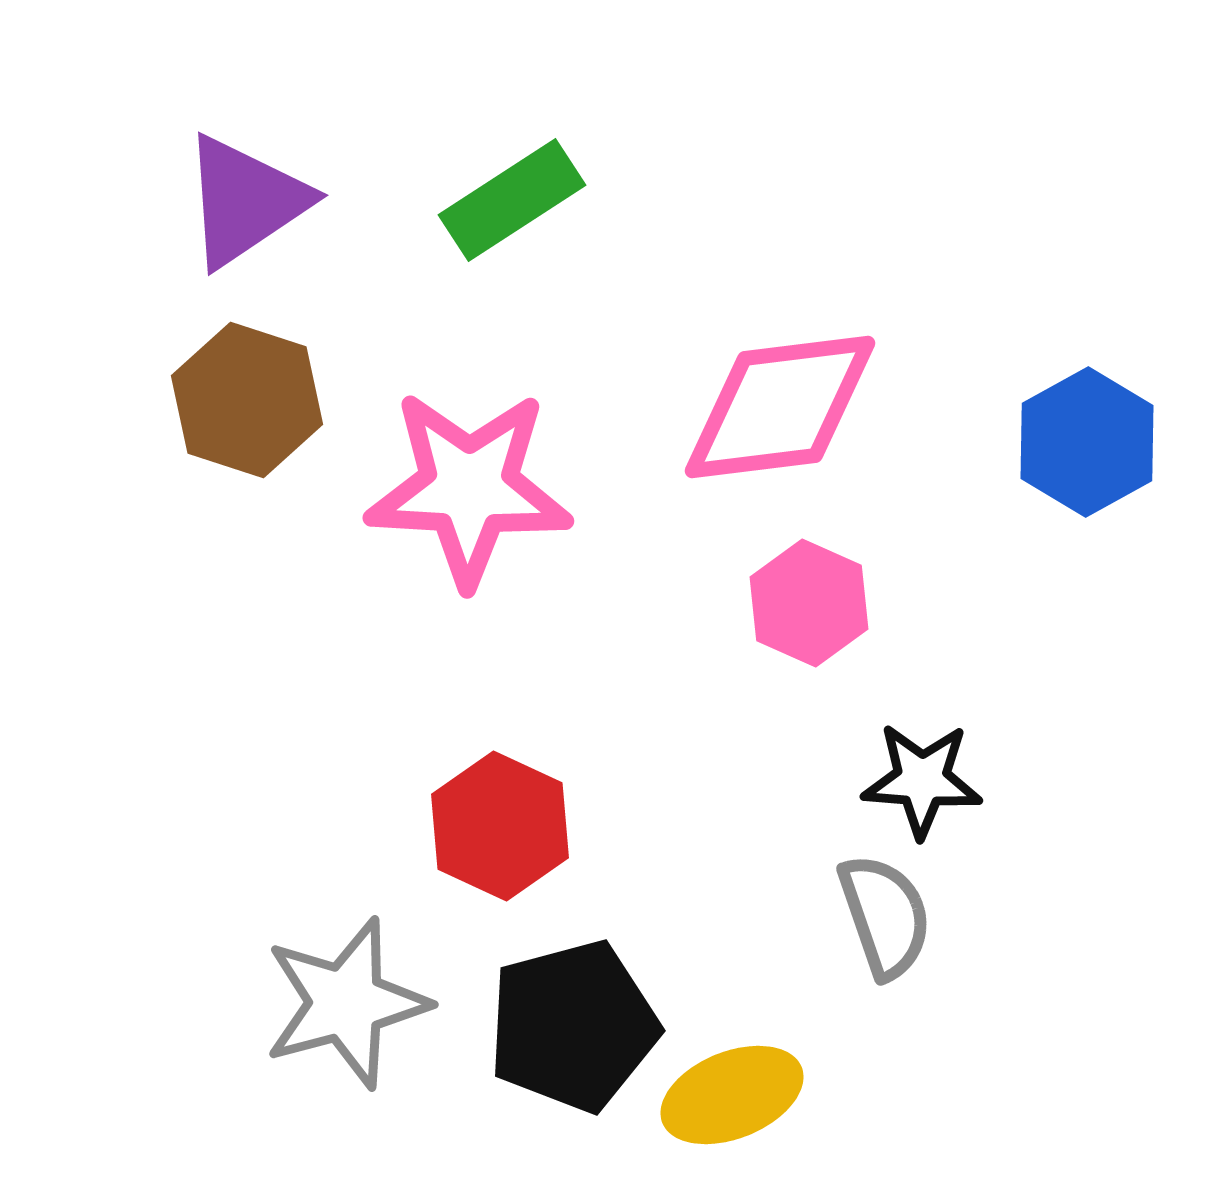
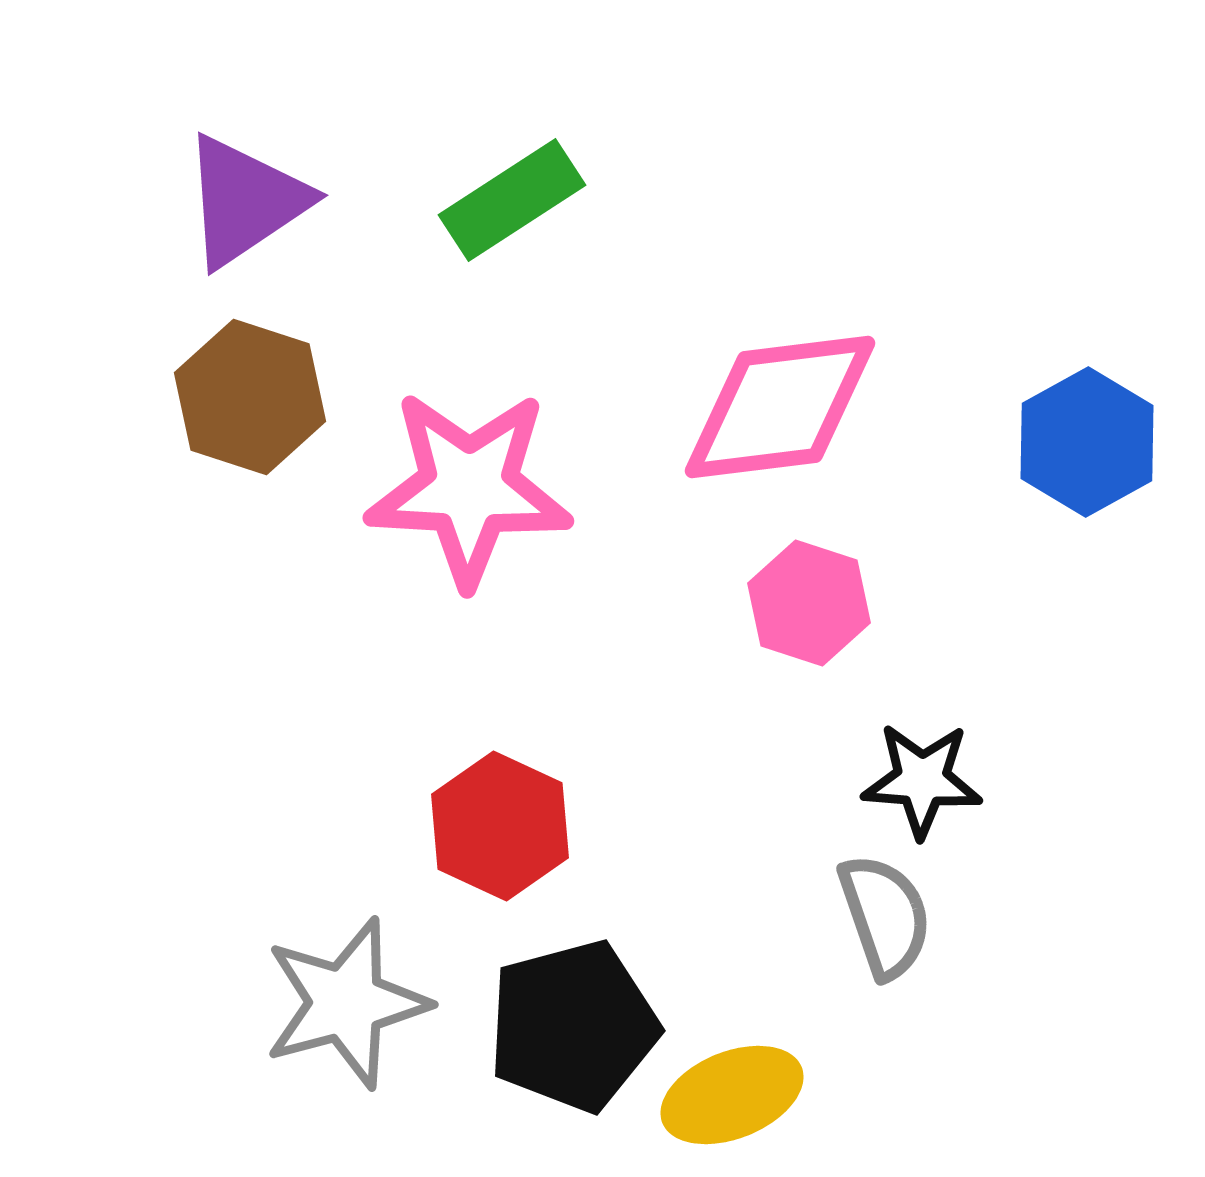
brown hexagon: moved 3 px right, 3 px up
pink hexagon: rotated 6 degrees counterclockwise
